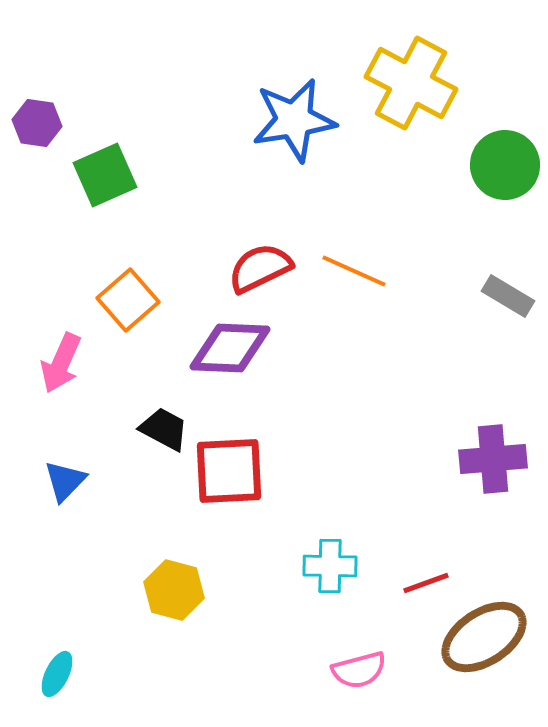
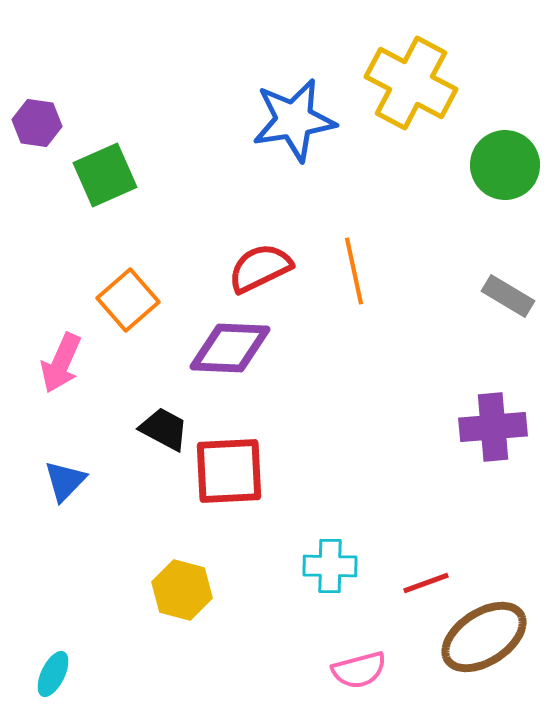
orange line: rotated 54 degrees clockwise
purple cross: moved 32 px up
yellow hexagon: moved 8 px right
cyan ellipse: moved 4 px left
